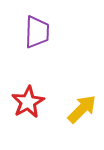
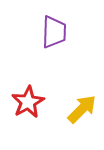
purple trapezoid: moved 17 px right
